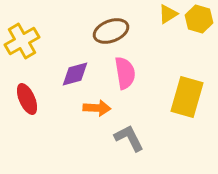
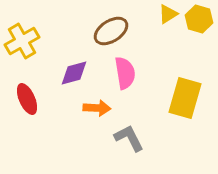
brown ellipse: rotated 12 degrees counterclockwise
purple diamond: moved 1 px left, 1 px up
yellow rectangle: moved 2 px left, 1 px down
